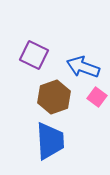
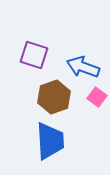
purple square: rotated 8 degrees counterclockwise
